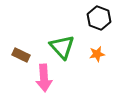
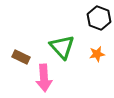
brown rectangle: moved 2 px down
